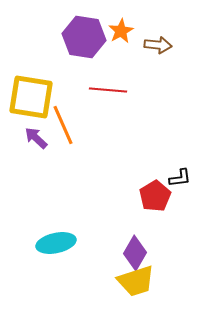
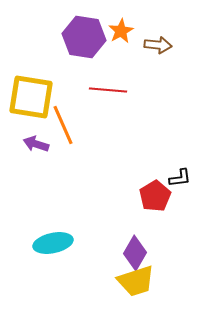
purple arrow: moved 6 px down; rotated 25 degrees counterclockwise
cyan ellipse: moved 3 px left
